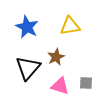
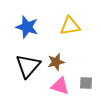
blue star: rotated 10 degrees counterclockwise
brown star: moved 5 px down; rotated 12 degrees clockwise
black triangle: moved 2 px up
